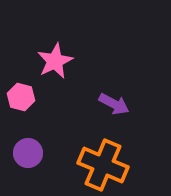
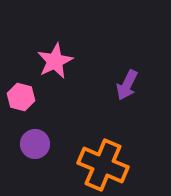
purple arrow: moved 13 px right, 19 px up; rotated 88 degrees clockwise
purple circle: moved 7 px right, 9 px up
